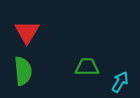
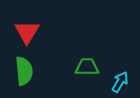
green semicircle: moved 1 px right
